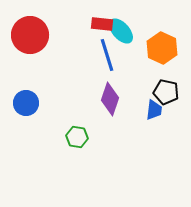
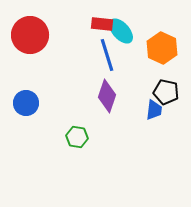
purple diamond: moved 3 px left, 3 px up
